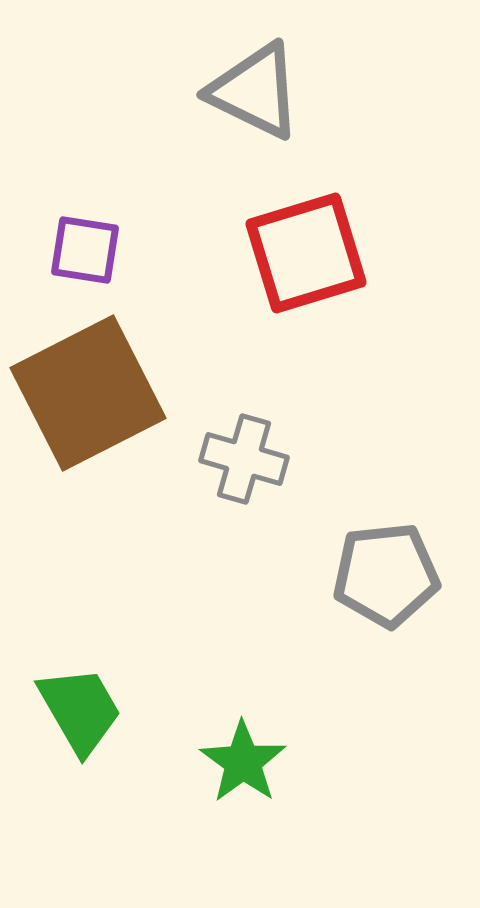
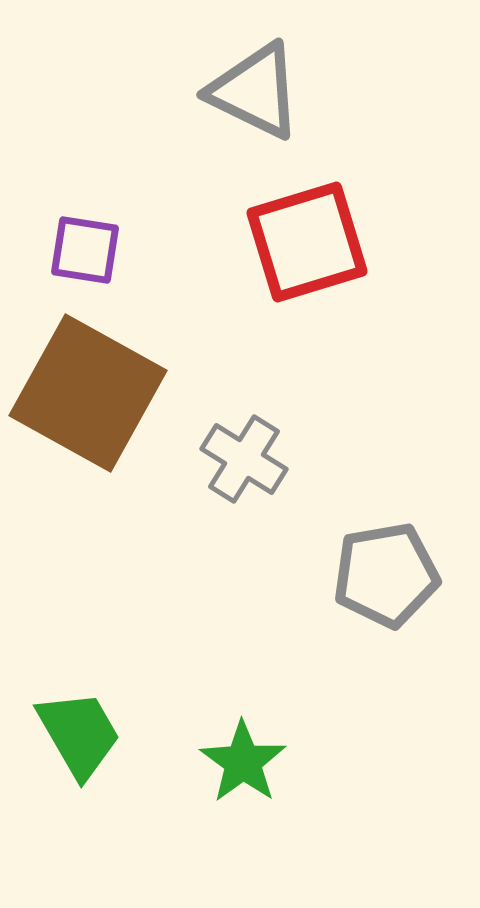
red square: moved 1 px right, 11 px up
brown square: rotated 34 degrees counterclockwise
gray cross: rotated 16 degrees clockwise
gray pentagon: rotated 4 degrees counterclockwise
green trapezoid: moved 1 px left, 24 px down
